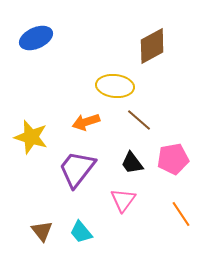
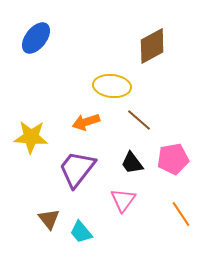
blue ellipse: rotated 28 degrees counterclockwise
yellow ellipse: moved 3 px left
yellow star: rotated 12 degrees counterclockwise
brown triangle: moved 7 px right, 12 px up
